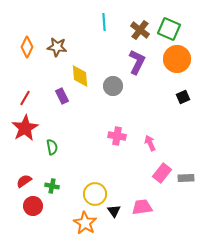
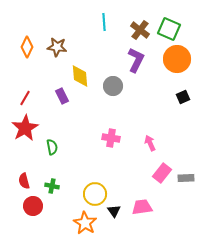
purple L-shape: moved 1 px left, 2 px up
pink cross: moved 6 px left, 2 px down
red semicircle: rotated 70 degrees counterclockwise
